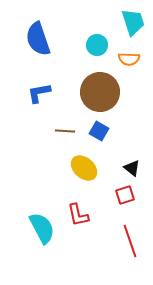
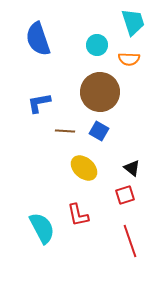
blue L-shape: moved 10 px down
